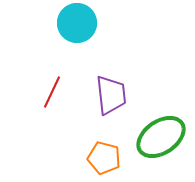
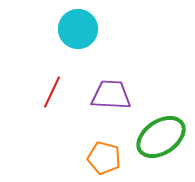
cyan circle: moved 1 px right, 6 px down
purple trapezoid: rotated 81 degrees counterclockwise
